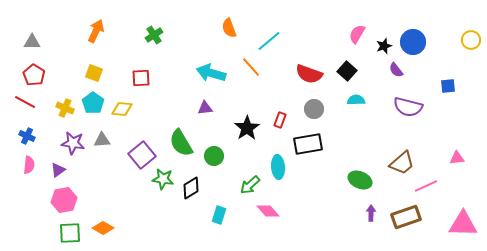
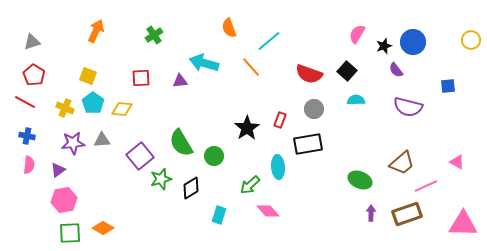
gray triangle at (32, 42): rotated 18 degrees counterclockwise
yellow square at (94, 73): moved 6 px left, 3 px down
cyan arrow at (211, 73): moved 7 px left, 10 px up
purple triangle at (205, 108): moved 25 px left, 27 px up
blue cross at (27, 136): rotated 14 degrees counterclockwise
purple star at (73, 143): rotated 15 degrees counterclockwise
purple square at (142, 155): moved 2 px left, 1 px down
pink triangle at (457, 158): moved 4 px down; rotated 35 degrees clockwise
green star at (163, 179): moved 2 px left; rotated 25 degrees counterclockwise
brown rectangle at (406, 217): moved 1 px right, 3 px up
